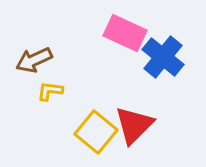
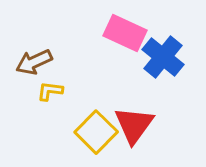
brown arrow: moved 2 px down
red triangle: rotated 9 degrees counterclockwise
yellow square: rotated 6 degrees clockwise
